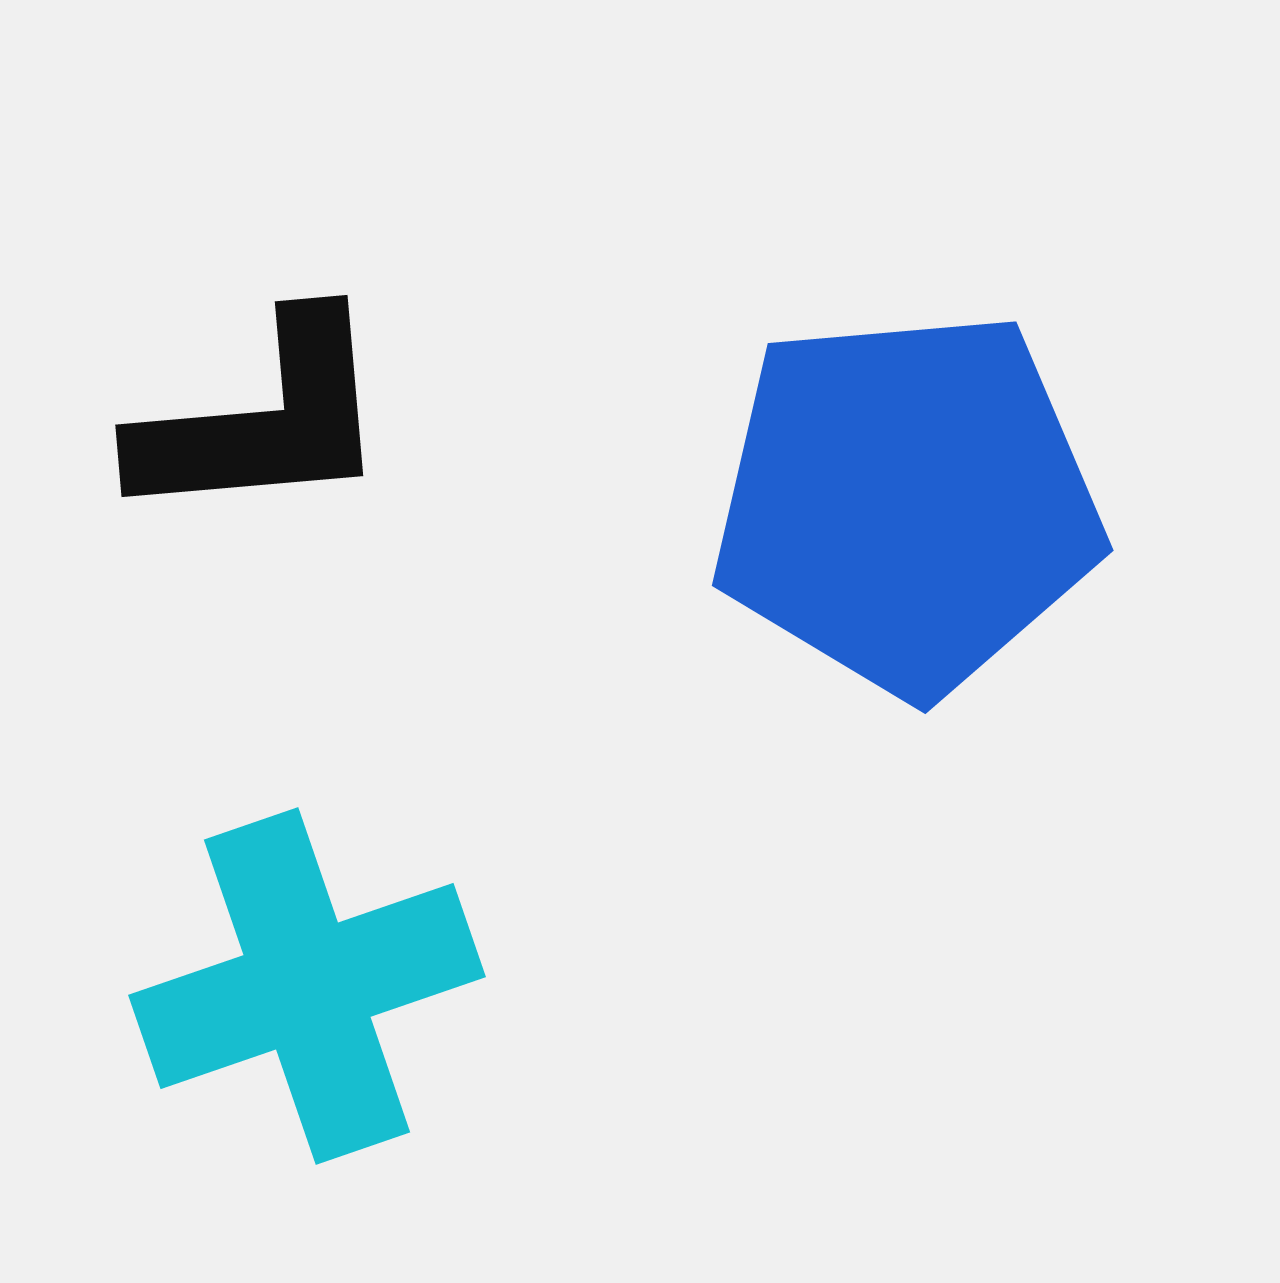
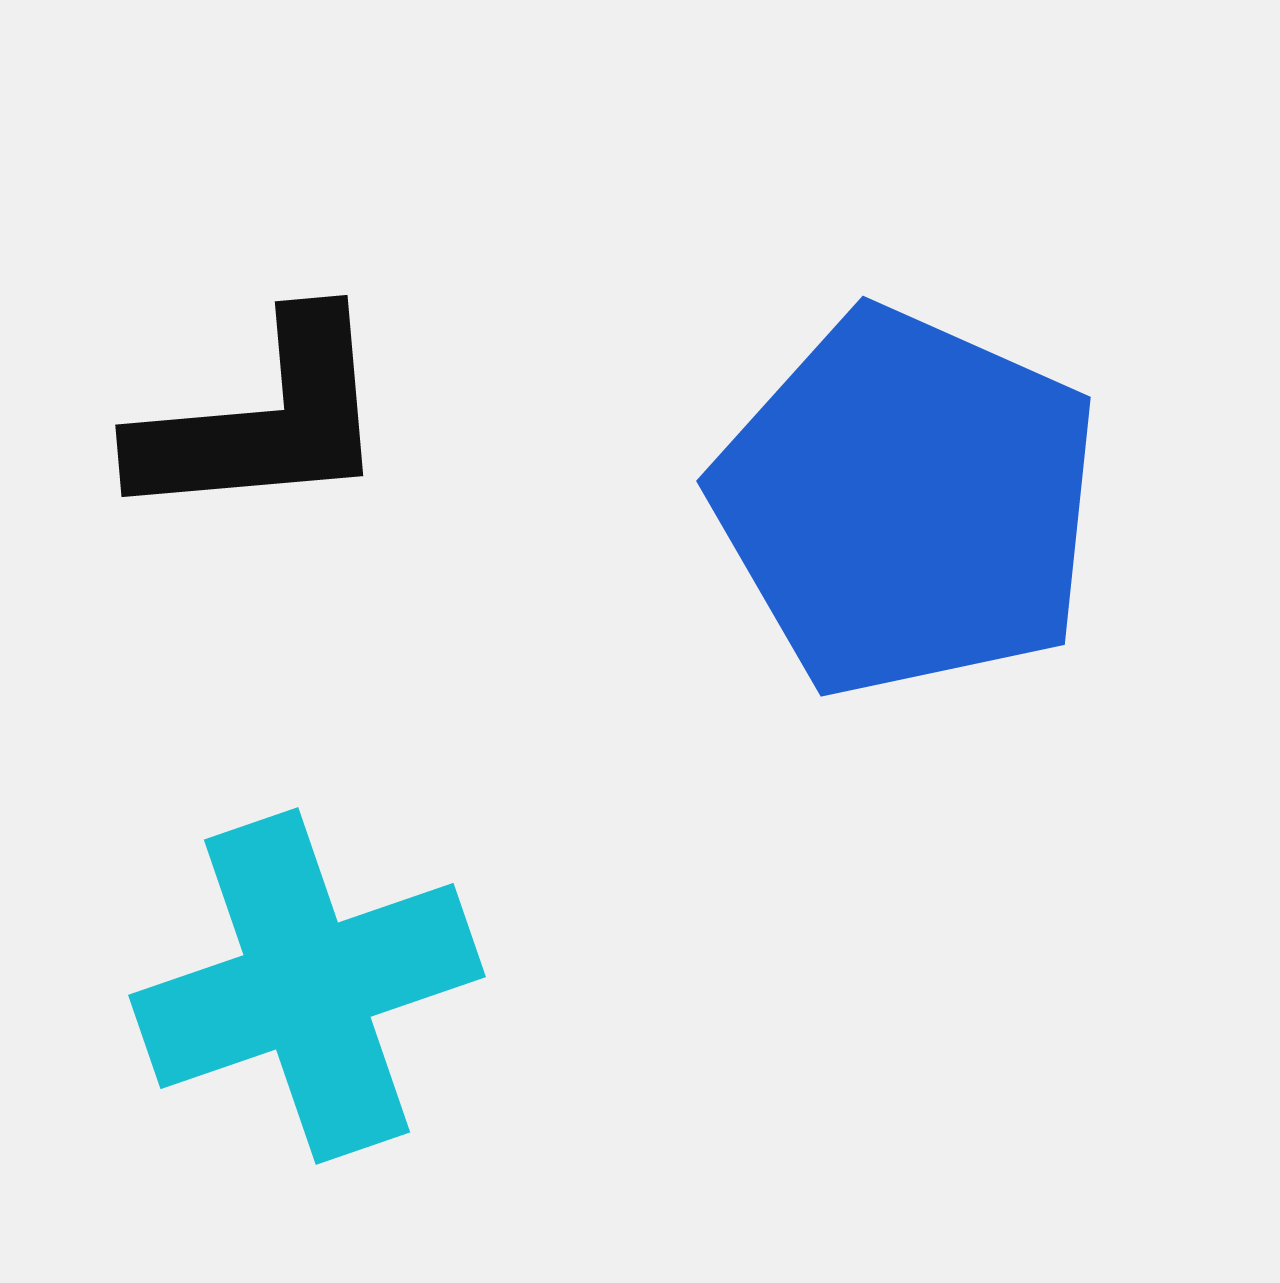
blue pentagon: rotated 29 degrees clockwise
